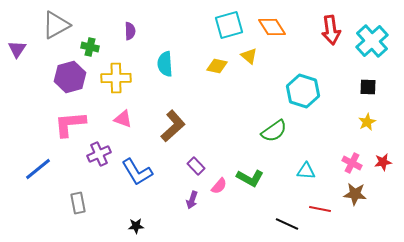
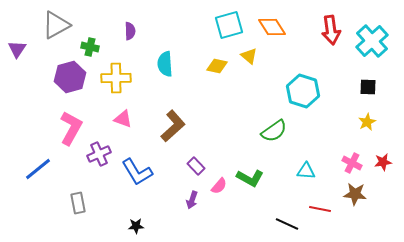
pink L-shape: moved 1 px right, 4 px down; rotated 124 degrees clockwise
